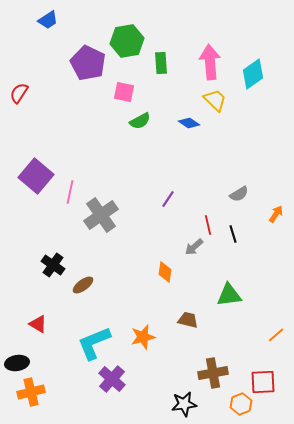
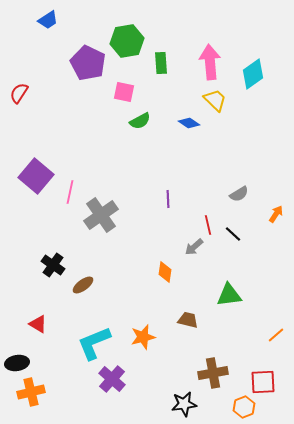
purple line: rotated 36 degrees counterclockwise
black line: rotated 30 degrees counterclockwise
orange hexagon: moved 3 px right, 3 px down
